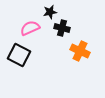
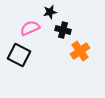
black cross: moved 1 px right, 2 px down
orange cross: rotated 30 degrees clockwise
